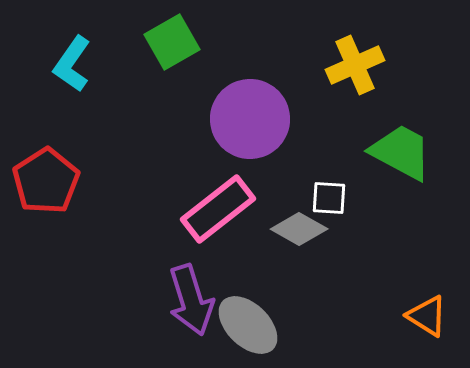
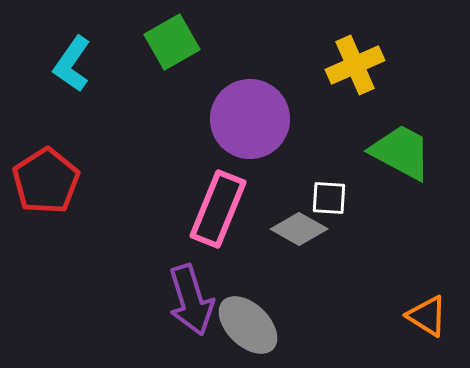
pink rectangle: rotated 30 degrees counterclockwise
